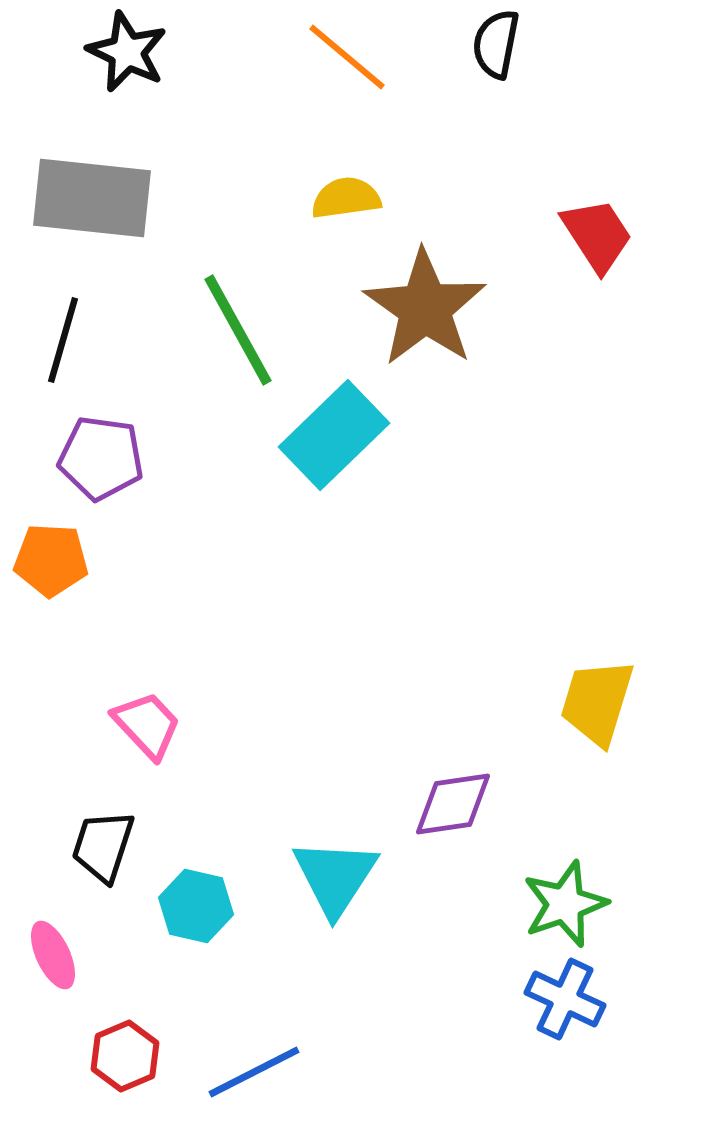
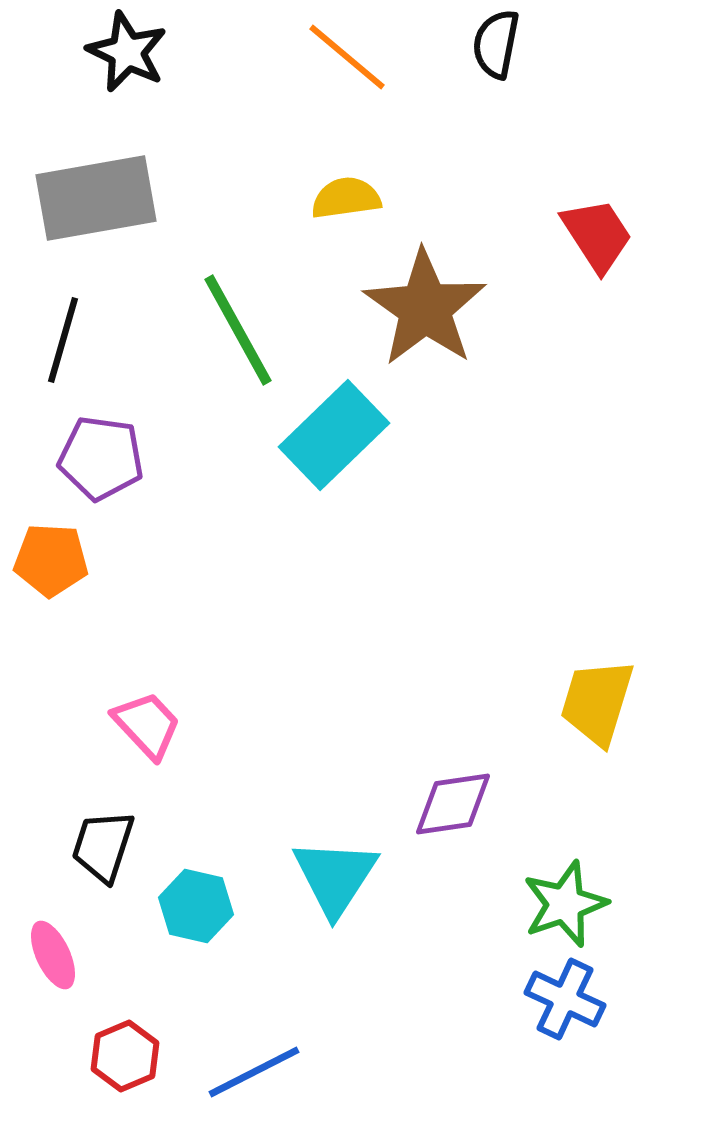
gray rectangle: moved 4 px right; rotated 16 degrees counterclockwise
